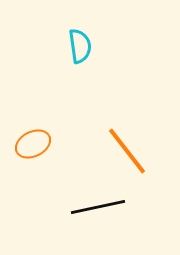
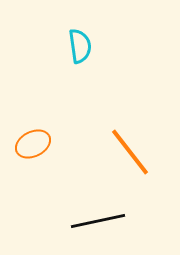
orange line: moved 3 px right, 1 px down
black line: moved 14 px down
